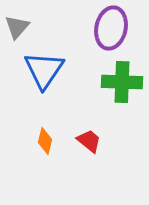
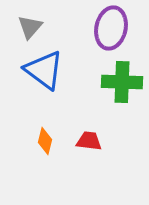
gray triangle: moved 13 px right
blue triangle: rotated 27 degrees counterclockwise
red trapezoid: rotated 32 degrees counterclockwise
